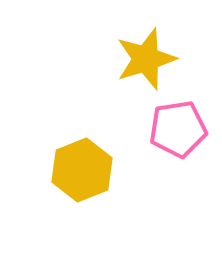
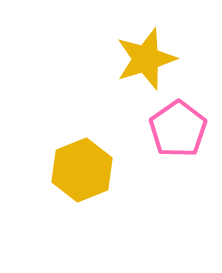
pink pentagon: rotated 26 degrees counterclockwise
